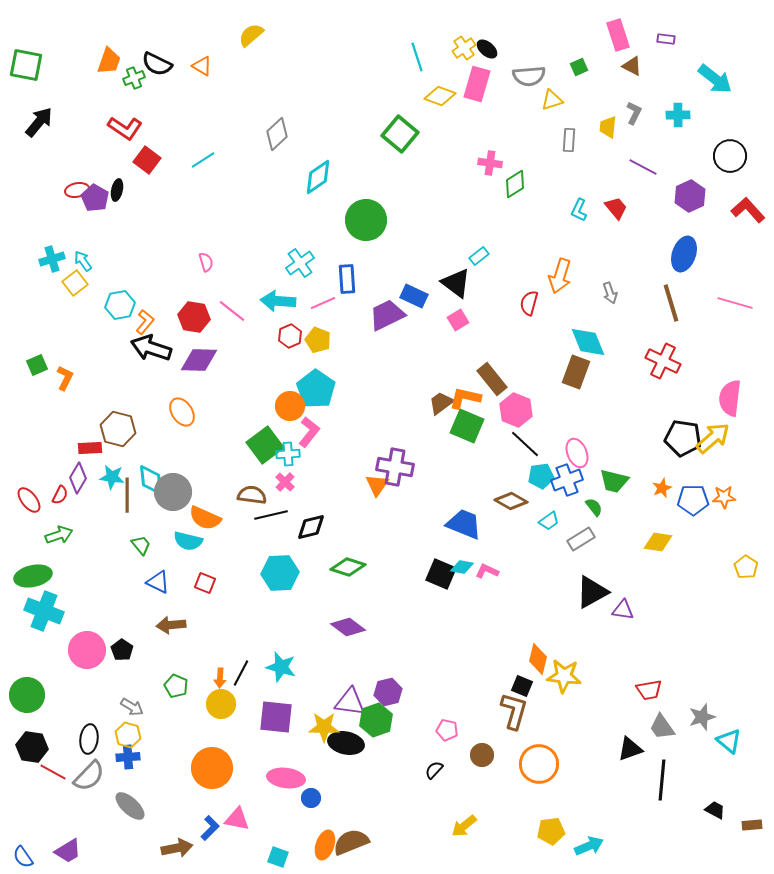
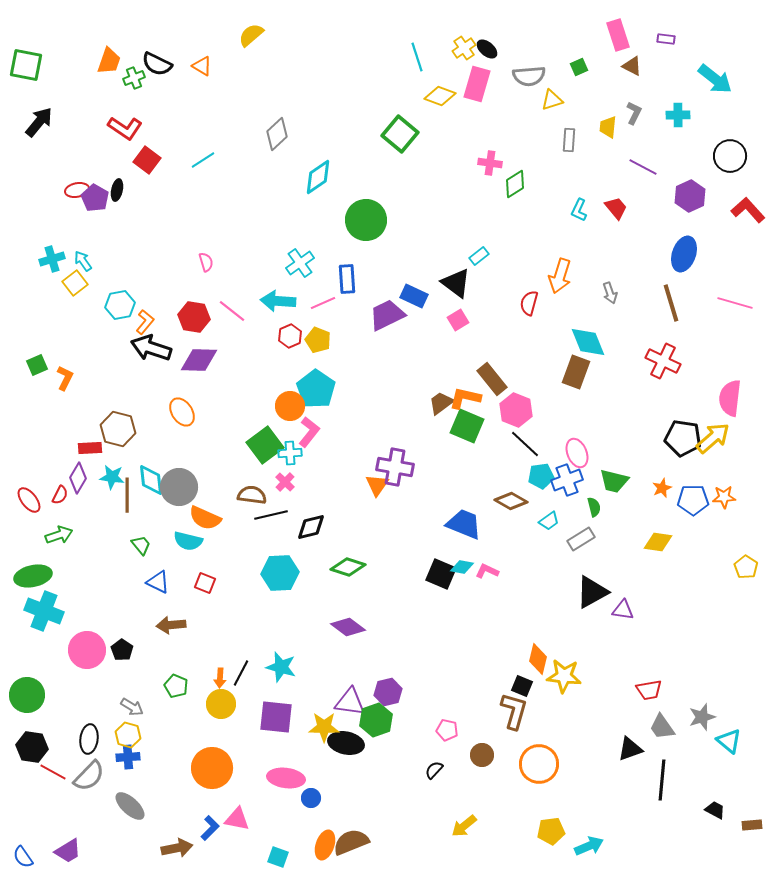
cyan cross at (288, 454): moved 2 px right, 1 px up
gray circle at (173, 492): moved 6 px right, 5 px up
green semicircle at (594, 507): rotated 24 degrees clockwise
